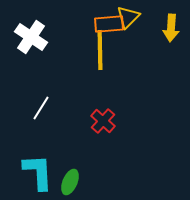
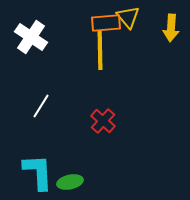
yellow triangle: rotated 25 degrees counterclockwise
orange rectangle: moved 3 px left, 1 px up
white line: moved 2 px up
green ellipse: rotated 55 degrees clockwise
